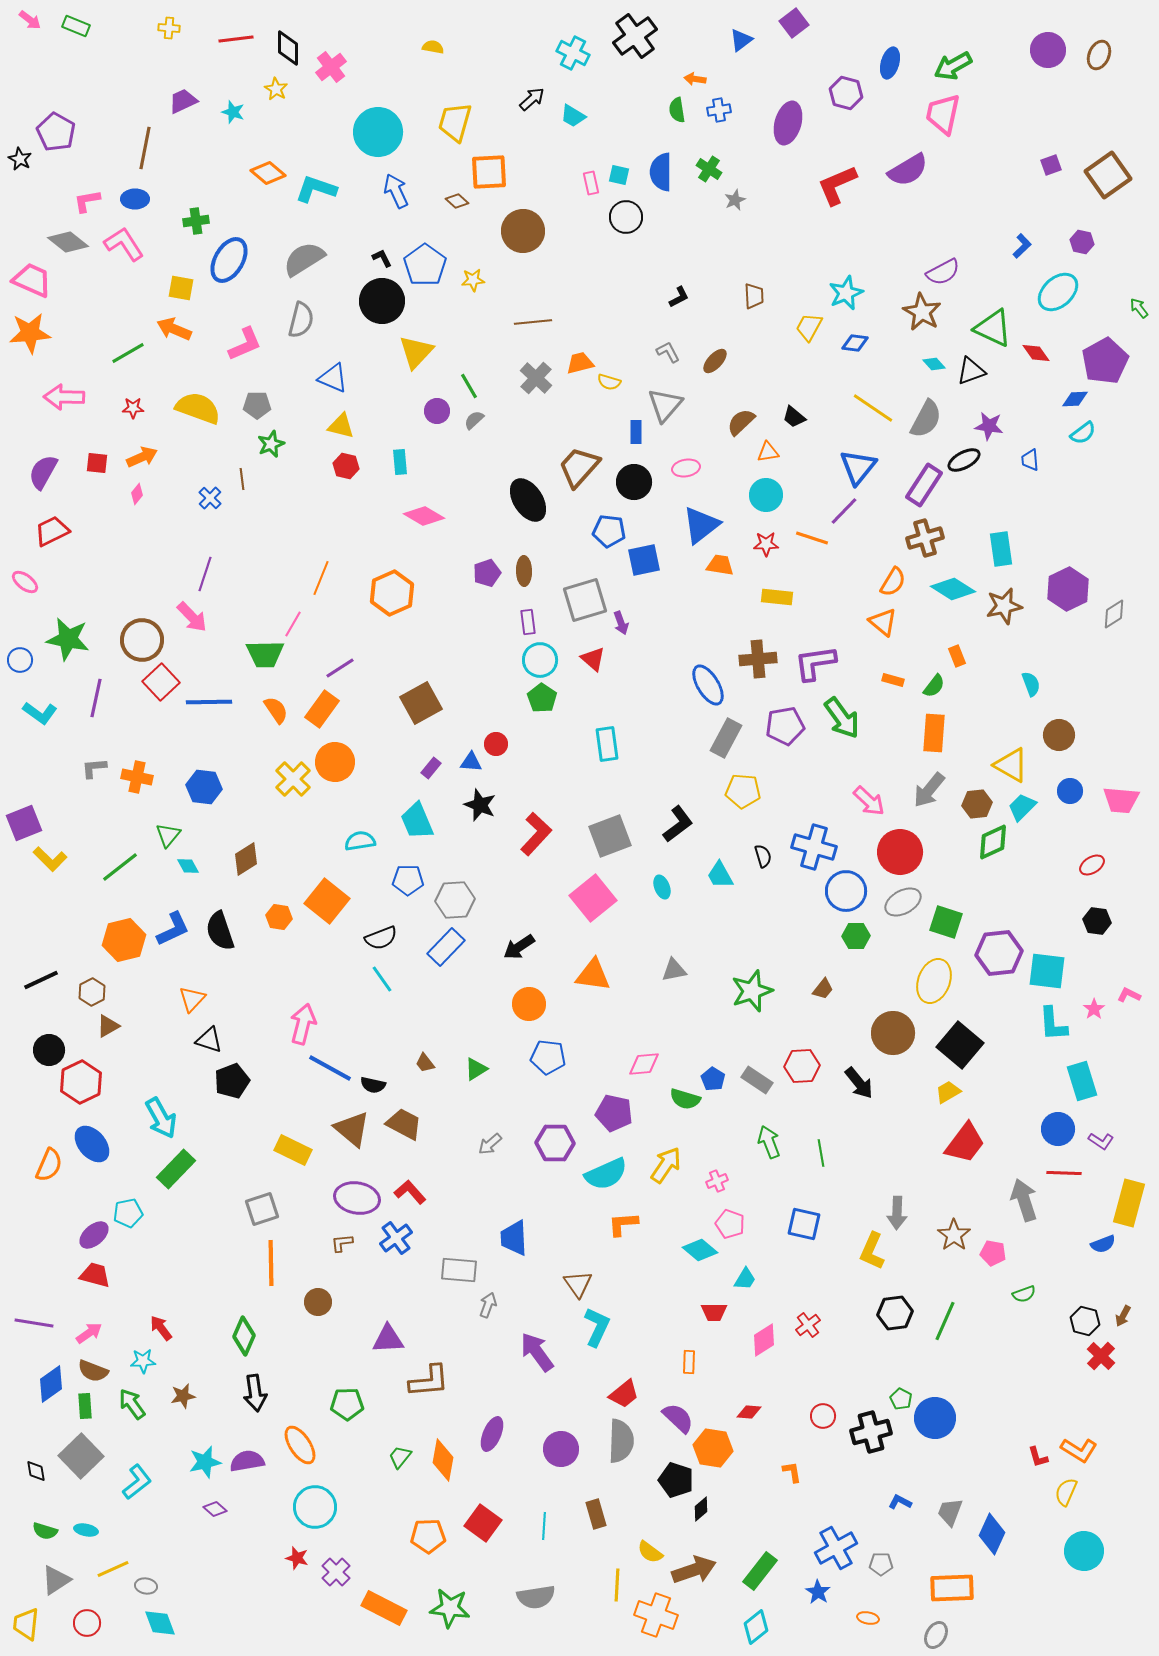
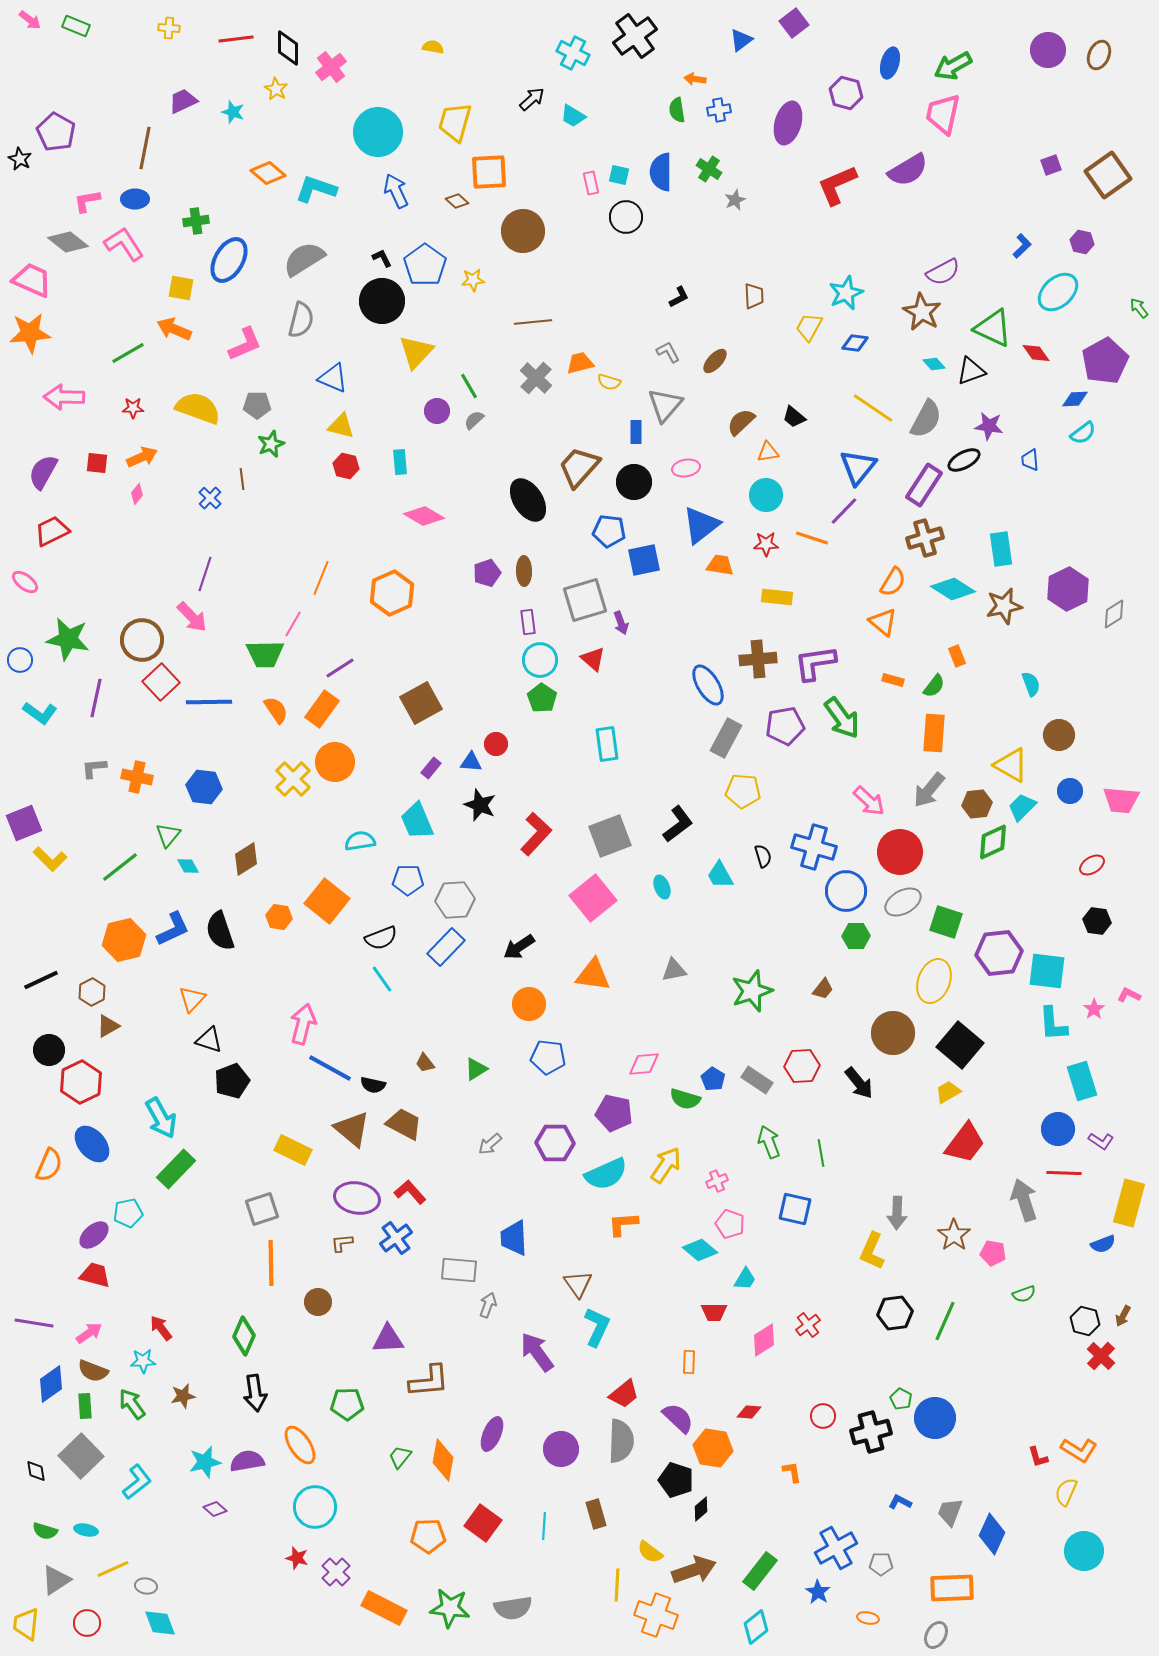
blue square at (804, 1224): moved 9 px left, 15 px up
gray semicircle at (536, 1597): moved 23 px left, 11 px down
